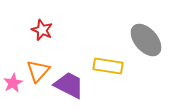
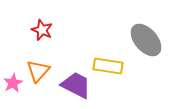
purple trapezoid: moved 7 px right
